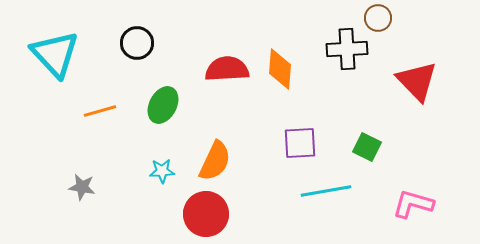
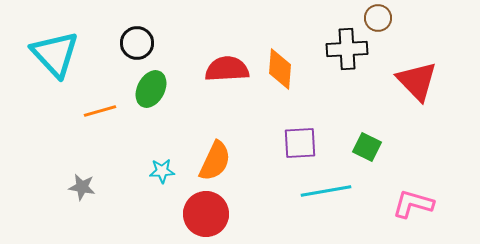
green ellipse: moved 12 px left, 16 px up
